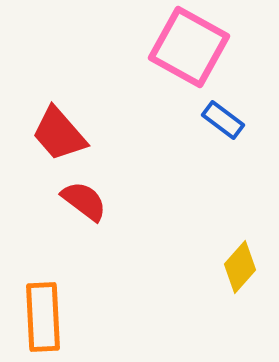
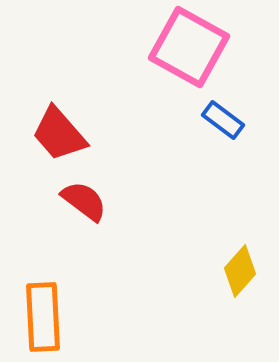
yellow diamond: moved 4 px down
